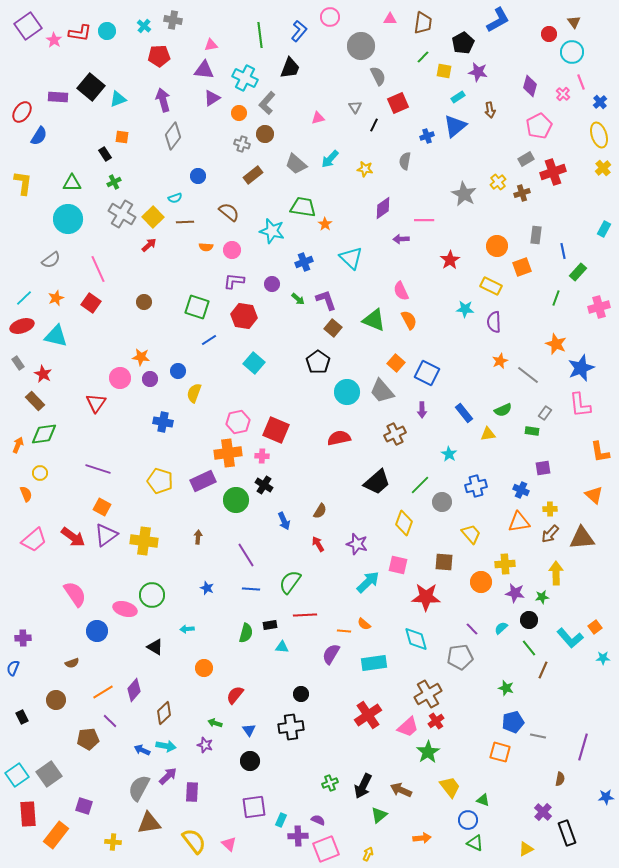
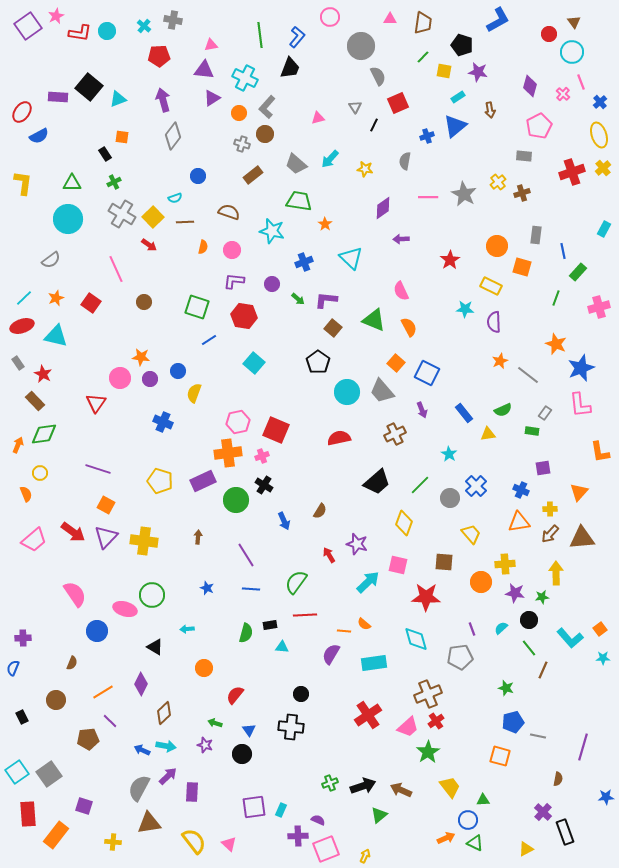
blue L-shape at (299, 31): moved 2 px left, 6 px down
pink star at (54, 40): moved 2 px right, 24 px up; rotated 14 degrees clockwise
black pentagon at (463, 43): moved 1 px left, 2 px down; rotated 25 degrees counterclockwise
black square at (91, 87): moved 2 px left
gray L-shape at (267, 103): moved 4 px down
blue semicircle at (39, 136): rotated 30 degrees clockwise
gray rectangle at (526, 159): moved 2 px left, 3 px up; rotated 35 degrees clockwise
red cross at (553, 172): moved 19 px right
green trapezoid at (303, 207): moved 4 px left, 6 px up
brown semicircle at (229, 212): rotated 20 degrees counterclockwise
pink line at (424, 220): moved 4 px right, 23 px up
red arrow at (149, 245): rotated 77 degrees clockwise
orange semicircle at (206, 247): moved 3 px left; rotated 80 degrees counterclockwise
orange square at (522, 267): rotated 36 degrees clockwise
pink line at (98, 269): moved 18 px right
purple L-shape at (326, 300): rotated 65 degrees counterclockwise
orange semicircle at (409, 320): moved 7 px down
purple arrow at (422, 410): rotated 21 degrees counterclockwise
blue cross at (163, 422): rotated 12 degrees clockwise
pink cross at (262, 456): rotated 24 degrees counterclockwise
blue cross at (476, 486): rotated 30 degrees counterclockwise
orange triangle at (594, 495): moved 15 px left, 3 px up; rotated 30 degrees clockwise
gray circle at (442, 502): moved 8 px right, 4 px up
orange square at (102, 507): moved 4 px right, 2 px up
purple triangle at (106, 535): moved 2 px down; rotated 10 degrees counterclockwise
red arrow at (73, 537): moved 5 px up
red arrow at (318, 544): moved 11 px right, 11 px down
green semicircle at (290, 582): moved 6 px right
orange square at (595, 627): moved 5 px right, 2 px down
purple line at (472, 629): rotated 24 degrees clockwise
brown semicircle at (72, 663): rotated 48 degrees counterclockwise
purple diamond at (134, 690): moved 7 px right, 6 px up; rotated 15 degrees counterclockwise
brown cross at (428, 694): rotated 8 degrees clockwise
black cross at (291, 727): rotated 15 degrees clockwise
orange square at (500, 752): moved 4 px down
black circle at (250, 761): moved 8 px left, 7 px up
cyan square at (17, 775): moved 3 px up
brown semicircle at (560, 779): moved 2 px left
black arrow at (363, 786): rotated 135 degrees counterclockwise
green triangle at (483, 800): rotated 24 degrees counterclockwise
cyan rectangle at (281, 820): moved 10 px up
black rectangle at (567, 833): moved 2 px left, 1 px up
orange arrow at (422, 838): moved 24 px right; rotated 18 degrees counterclockwise
yellow arrow at (368, 854): moved 3 px left, 2 px down
